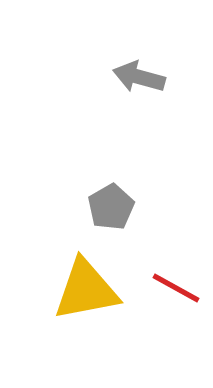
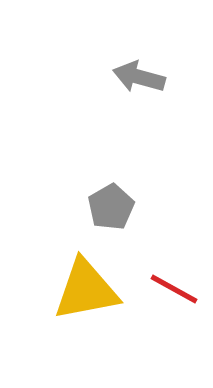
red line: moved 2 px left, 1 px down
